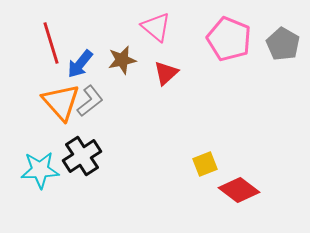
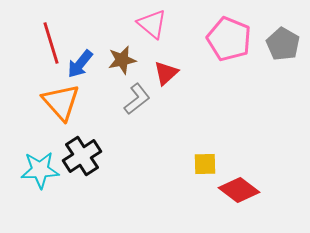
pink triangle: moved 4 px left, 3 px up
gray L-shape: moved 47 px right, 2 px up
yellow square: rotated 20 degrees clockwise
